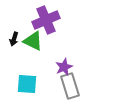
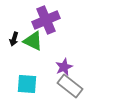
gray rectangle: rotated 35 degrees counterclockwise
